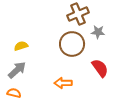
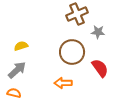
brown cross: moved 1 px left
brown circle: moved 8 px down
